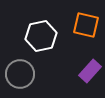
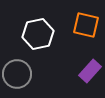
white hexagon: moved 3 px left, 2 px up
gray circle: moved 3 px left
